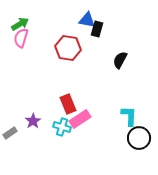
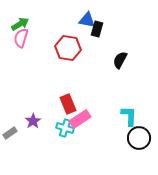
cyan cross: moved 3 px right, 1 px down
